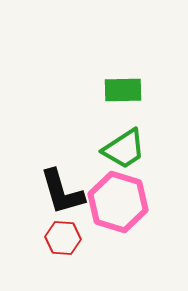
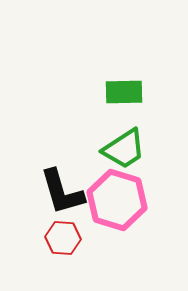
green rectangle: moved 1 px right, 2 px down
pink hexagon: moved 1 px left, 2 px up
